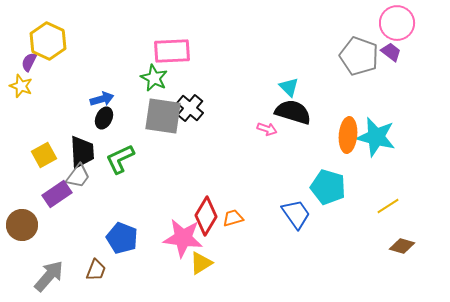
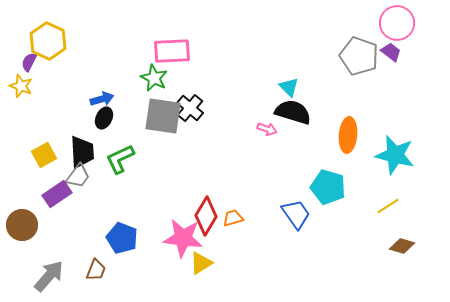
cyan star: moved 19 px right, 18 px down
